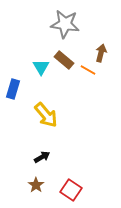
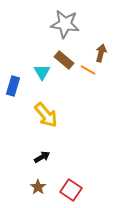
cyan triangle: moved 1 px right, 5 px down
blue rectangle: moved 3 px up
brown star: moved 2 px right, 2 px down
